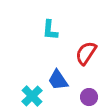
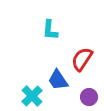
red semicircle: moved 4 px left, 6 px down
